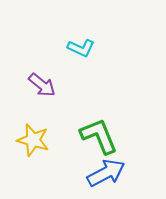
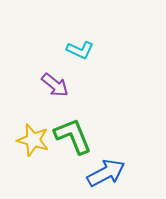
cyan L-shape: moved 1 px left, 2 px down
purple arrow: moved 13 px right
green L-shape: moved 26 px left
